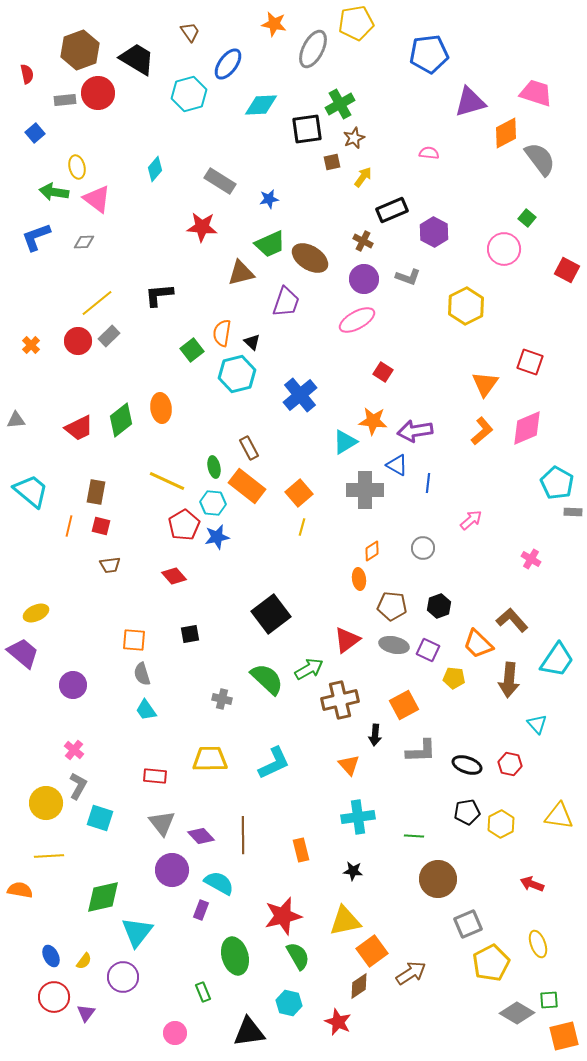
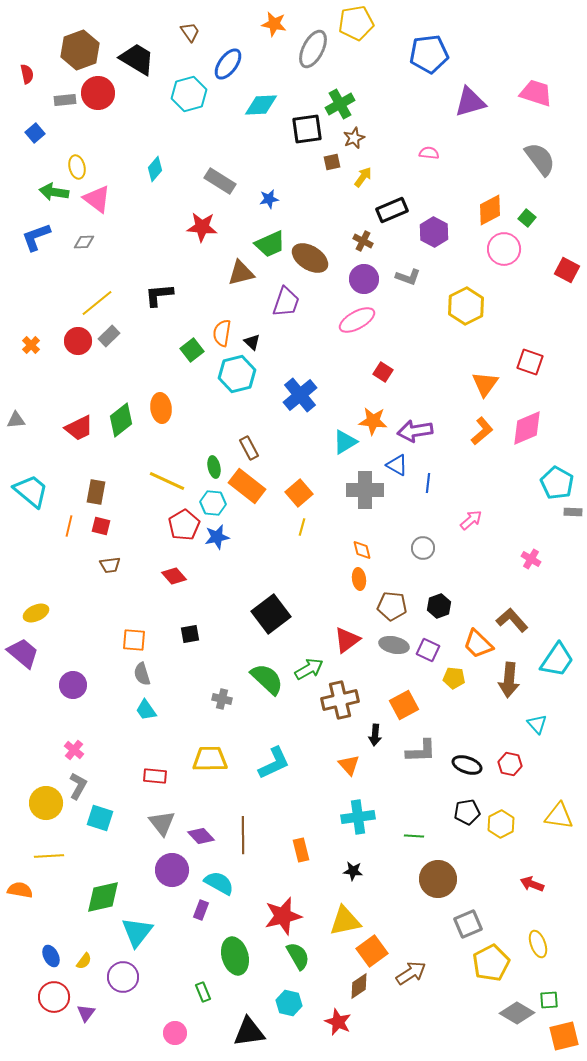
orange diamond at (506, 133): moved 16 px left, 77 px down
orange diamond at (372, 551): moved 10 px left, 1 px up; rotated 70 degrees counterclockwise
